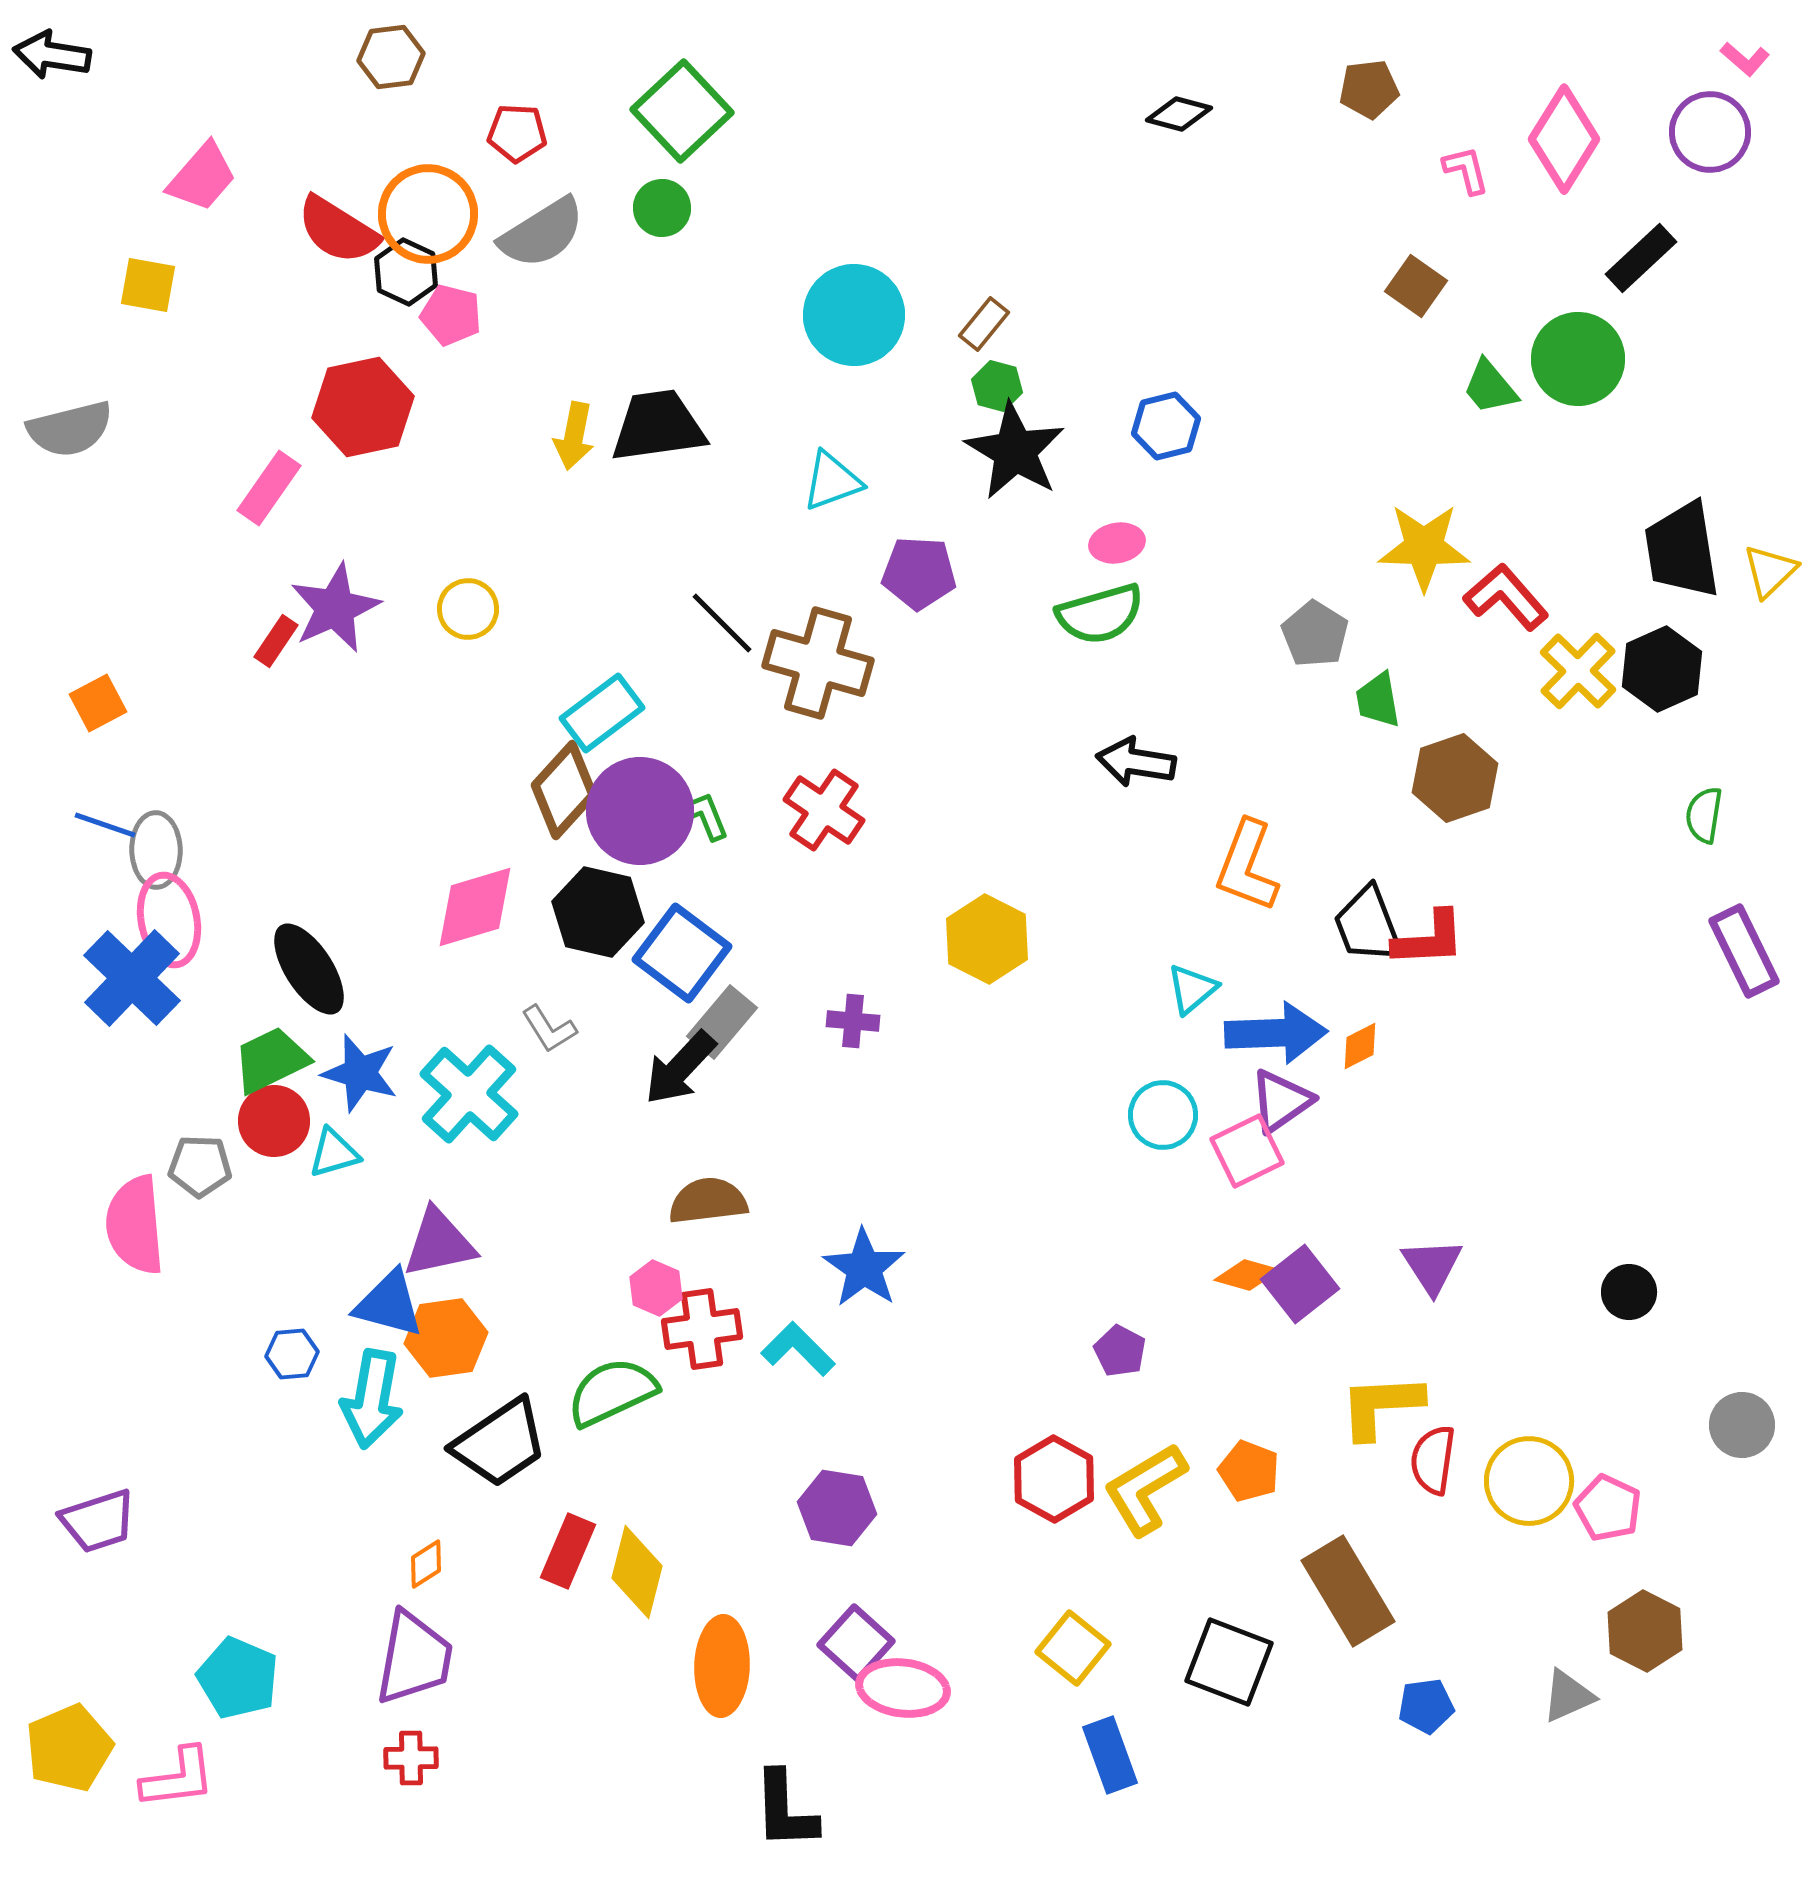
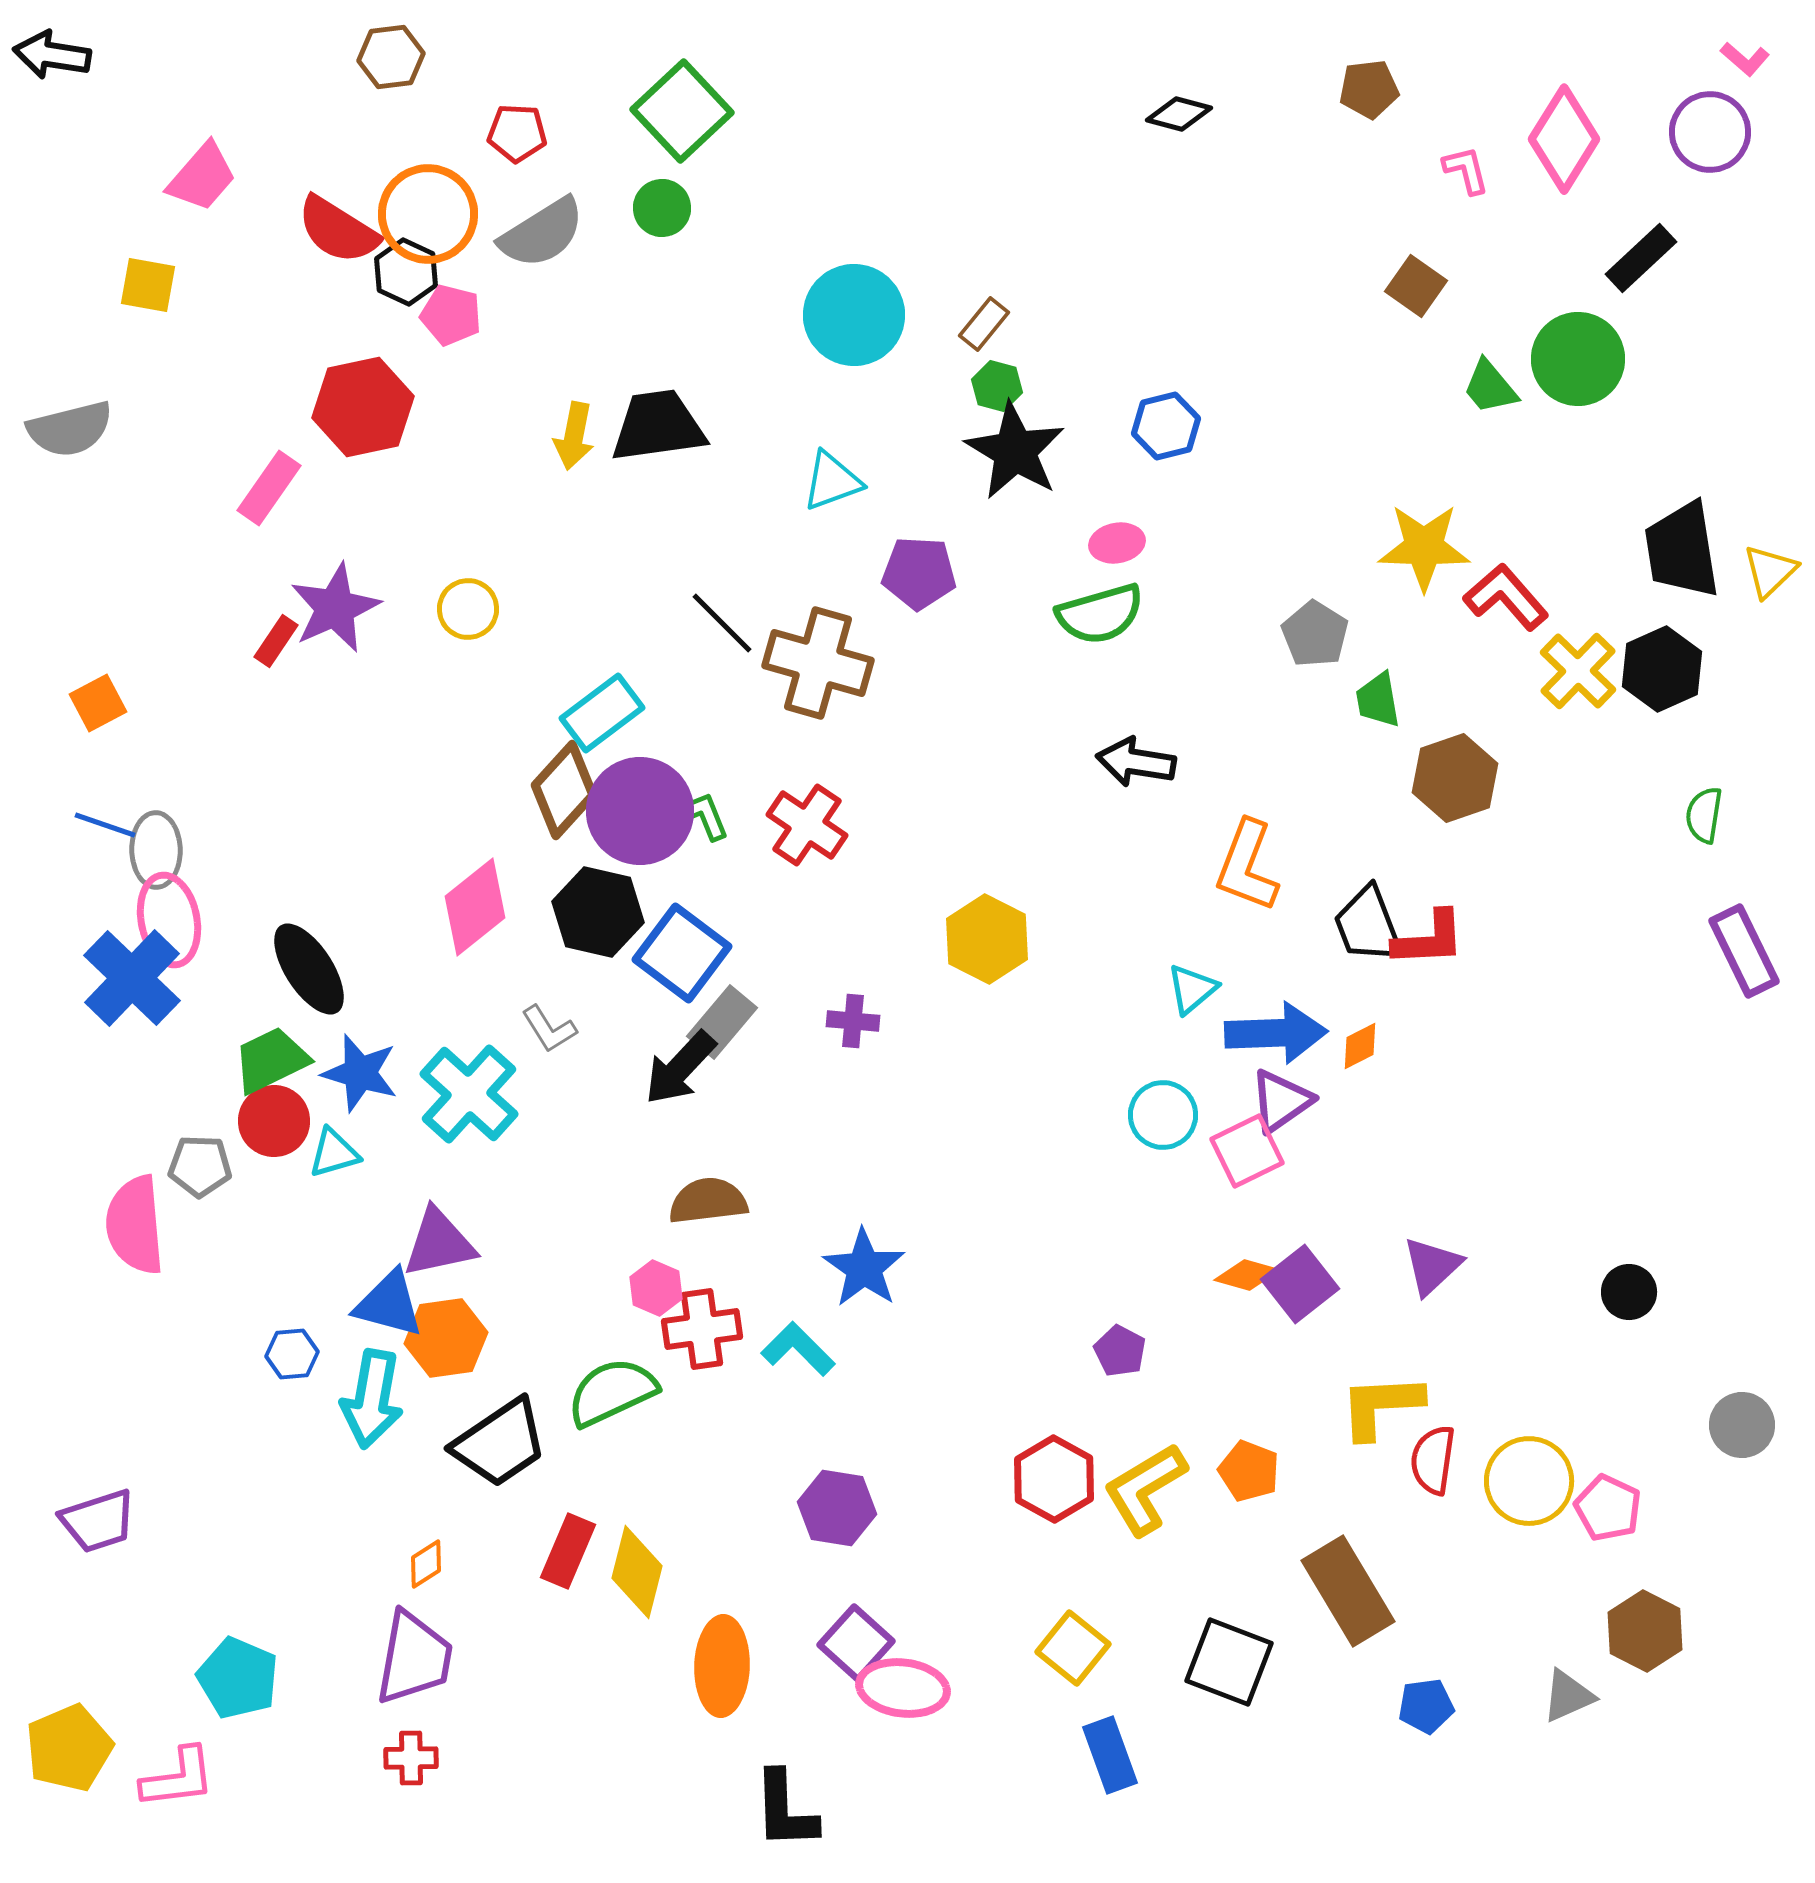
red cross at (824, 810): moved 17 px left, 15 px down
pink diamond at (475, 907): rotated 22 degrees counterclockwise
purple triangle at (1432, 1266): rotated 20 degrees clockwise
